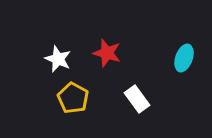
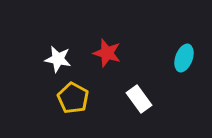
white star: rotated 12 degrees counterclockwise
white rectangle: moved 2 px right
